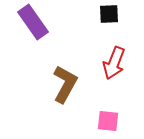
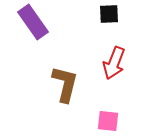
brown L-shape: rotated 15 degrees counterclockwise
